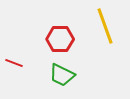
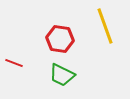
red hexagon: rotated 8 degrees clockwise
